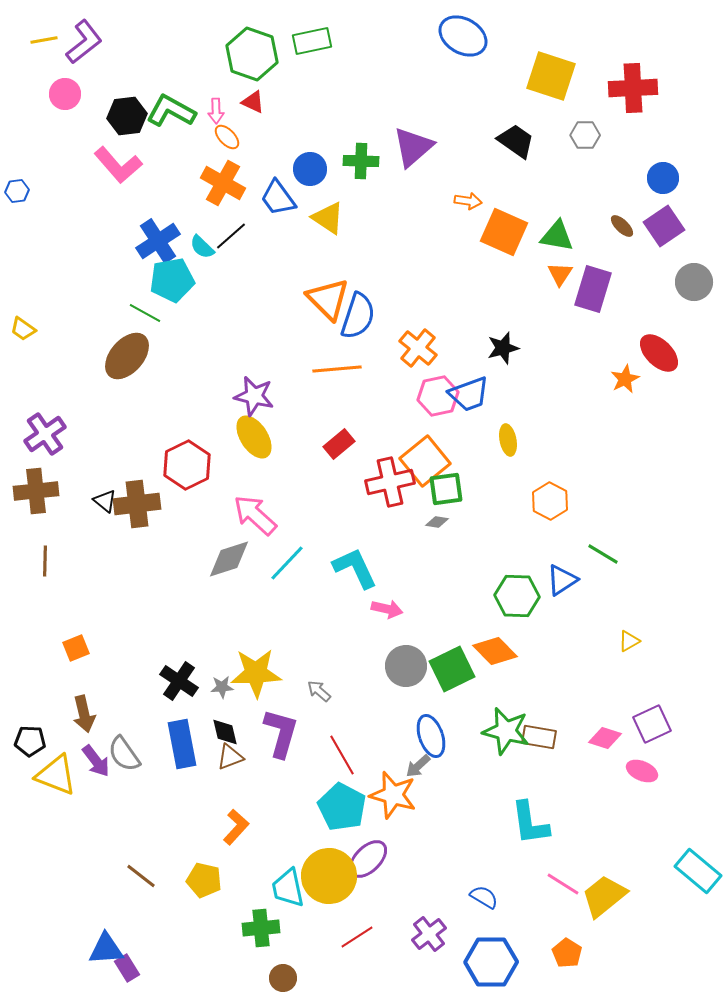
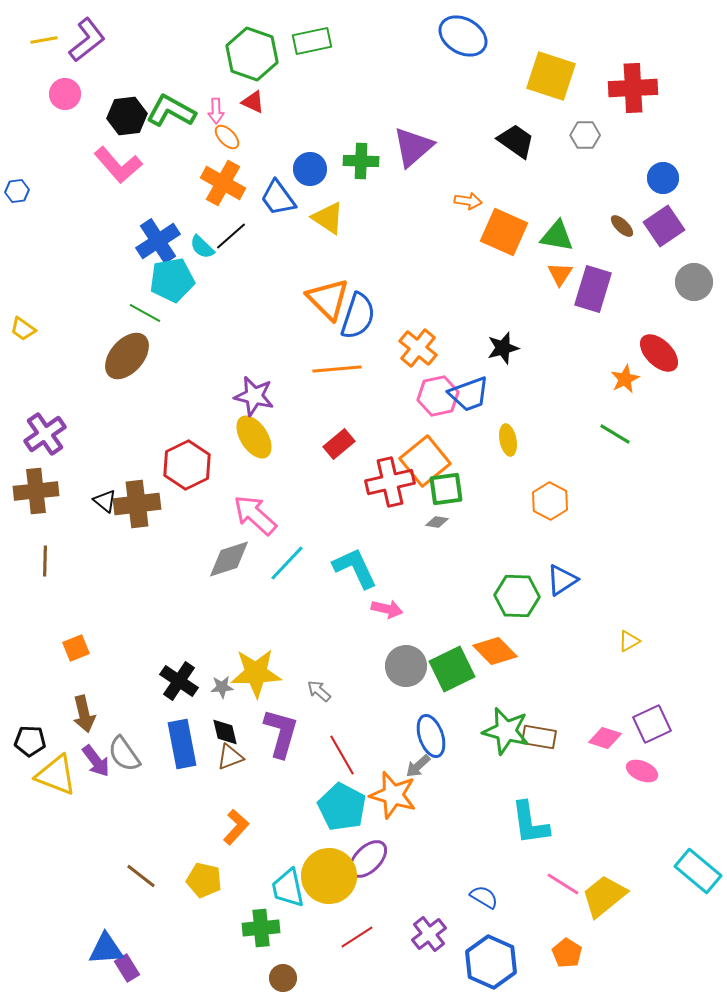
purple L-shape at (84, 42): moved 3 px right, 2 px up
green line at (603, 554): moved 12 px right, 120 px up
blue hexagon at (491, 962): rotated 24 degrees clockwise
